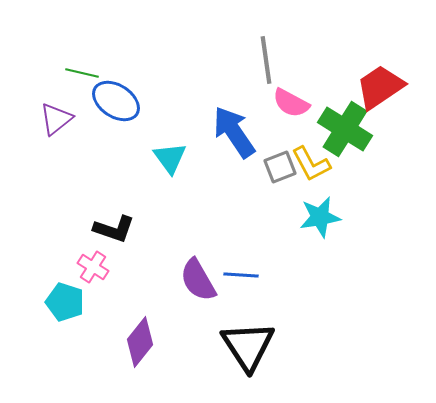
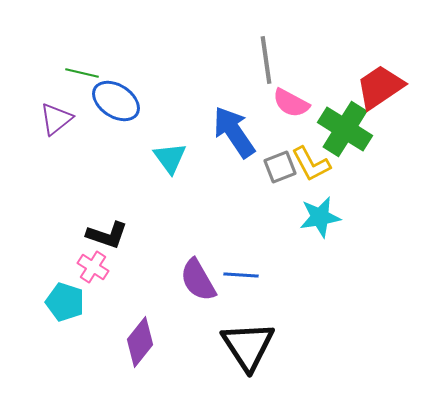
black L-shape: moved 7 px left, 6 px down
